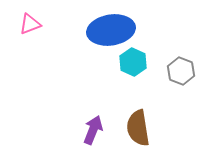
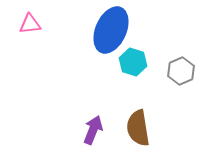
pink triangle: rotated 15 degrees clockwise
blue ellipse: rotated 57 degrees counterclockwise
cyan hexagon: rotated 8 degrees counterclockwise
gray hexagon: rotated 16 degrees clockwise
